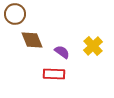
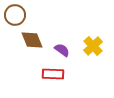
brown circle: moved 1 px down
purple semicircle: moved 2 px up
red rectangle: moved 1 px left
